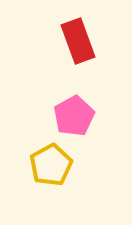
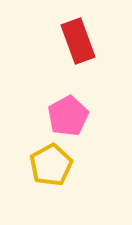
pink pentagon: moved 6 px left
